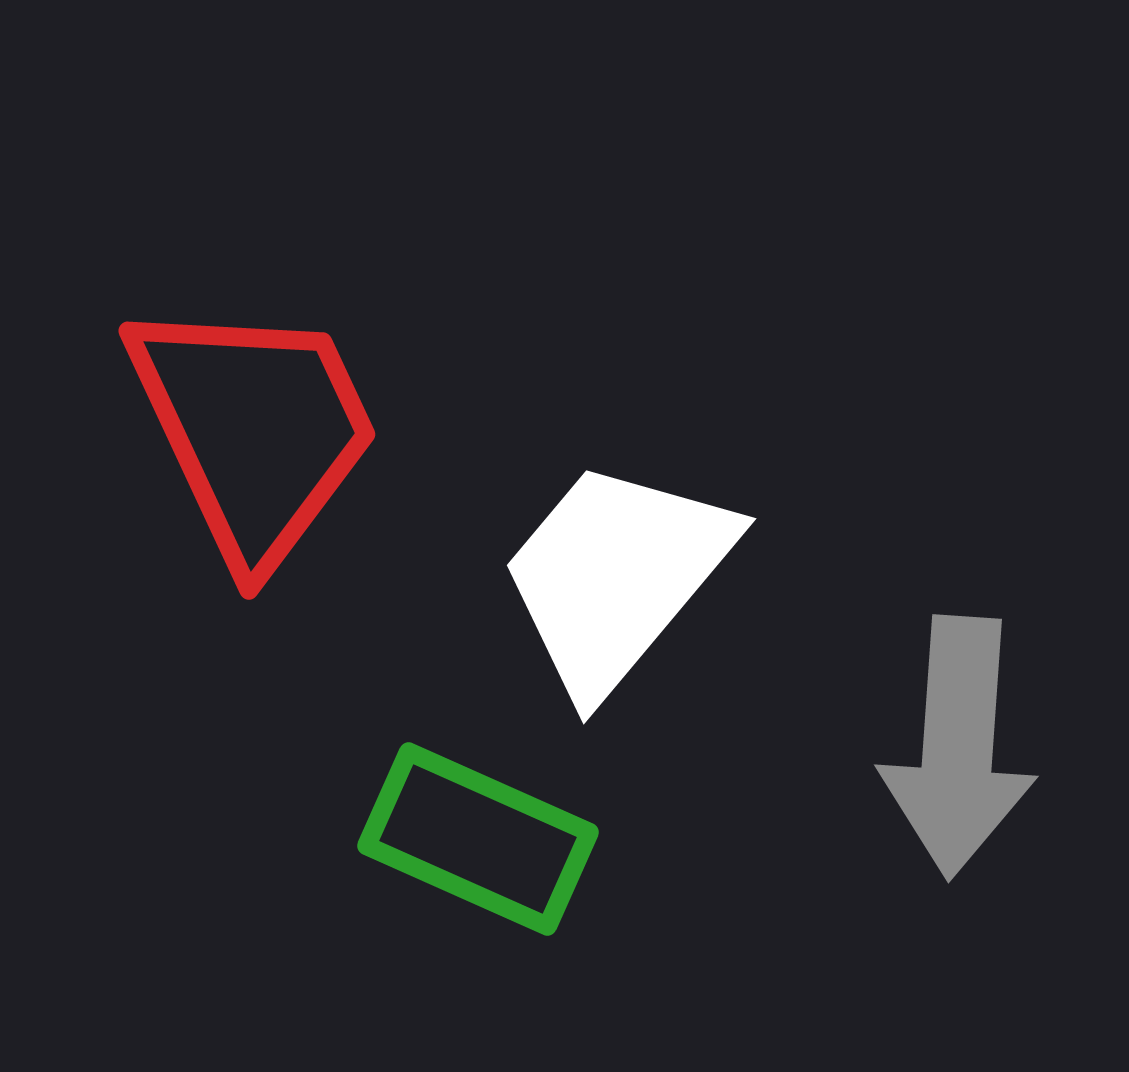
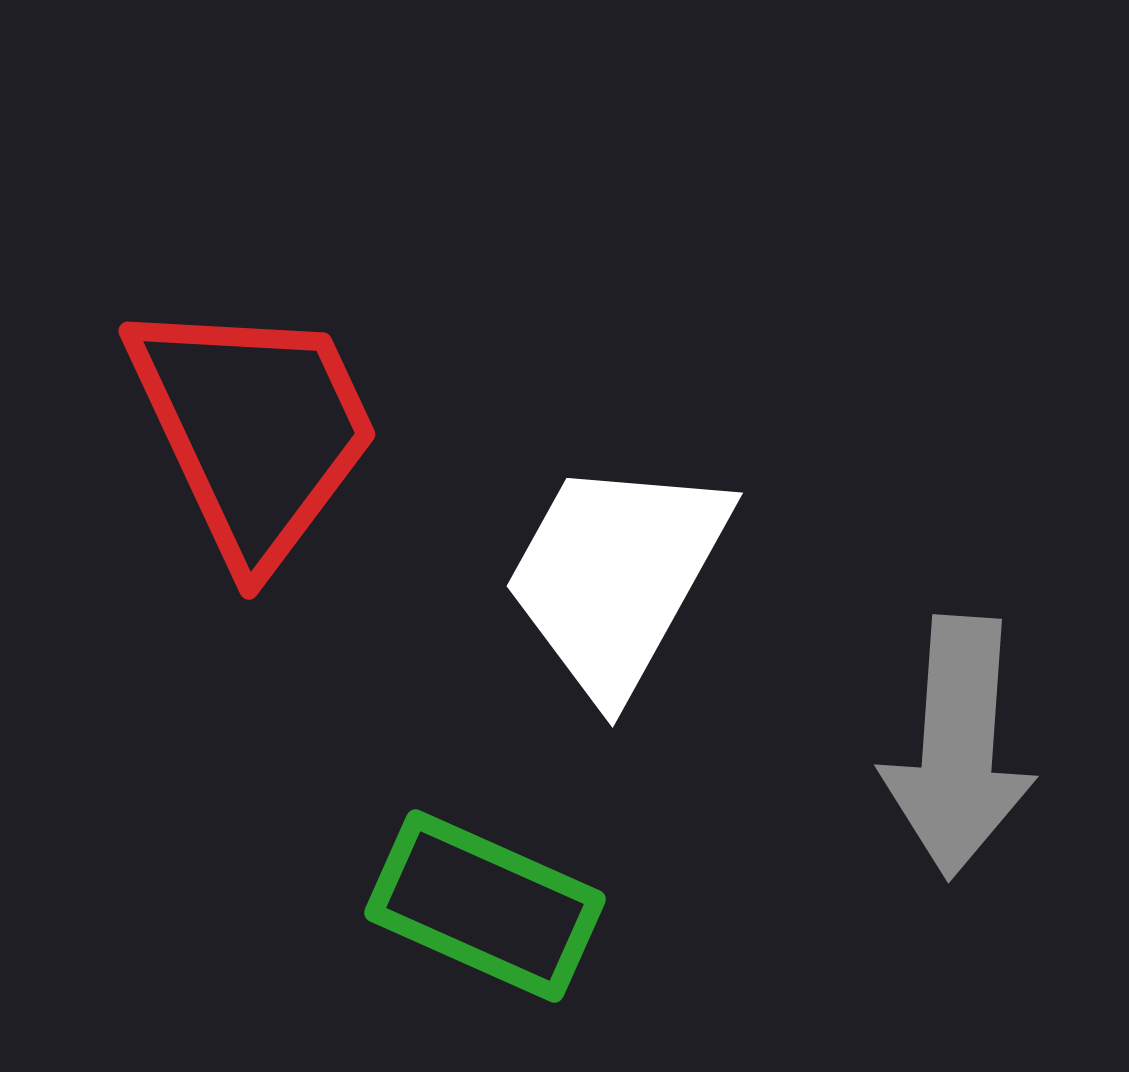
white trapezoid: rotated 11 degrees counterclockwise
green rectangle: moved 7 px right, 67 px down
